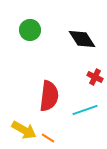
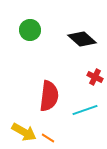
black diamond: rotated 16 degrees counterclockwise
yellow arrow: moved 2 px down
